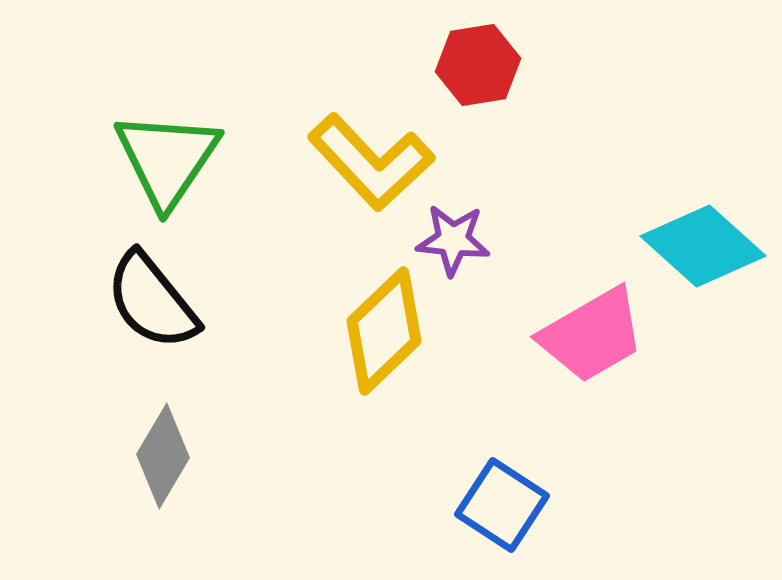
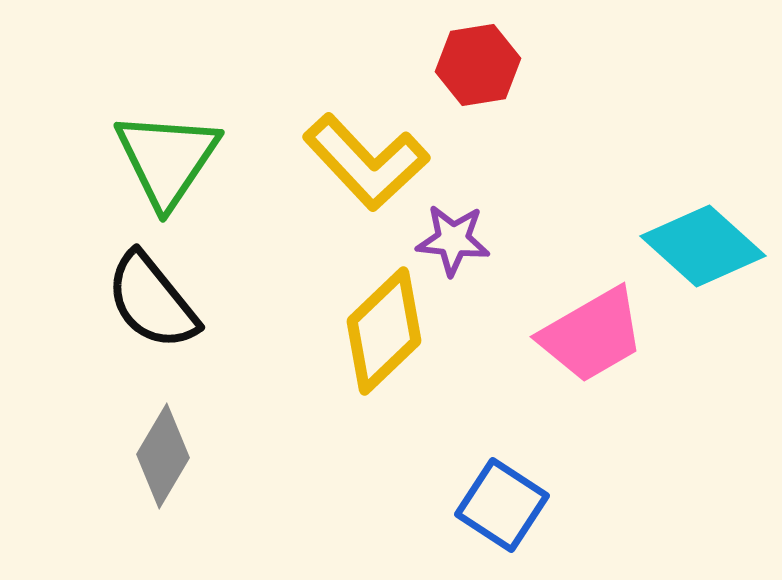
yellow L-shape: moved 5 px left
